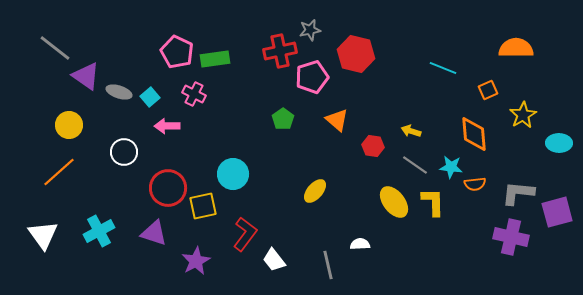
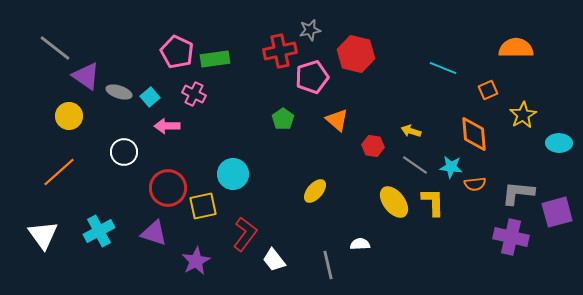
yellow circle at (69, 125): moved 9 px up
